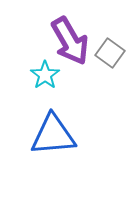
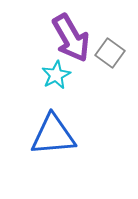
purple arrow: moved 1 px right, 3 px up
cyan star: moved 11 px right; rotated 8 degrees clockwise
